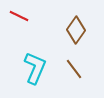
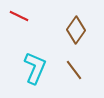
brown line: moved 1 px down
